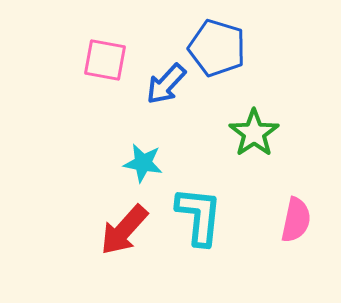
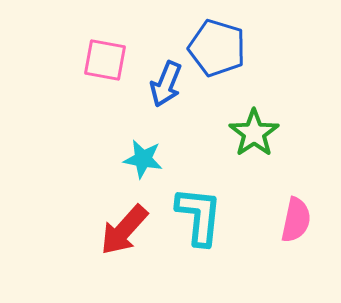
blue arrow: rotated 21 degrees counterclockwise
cyan star: moved 4 px up
